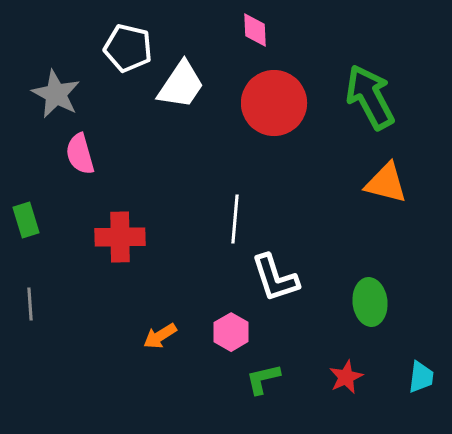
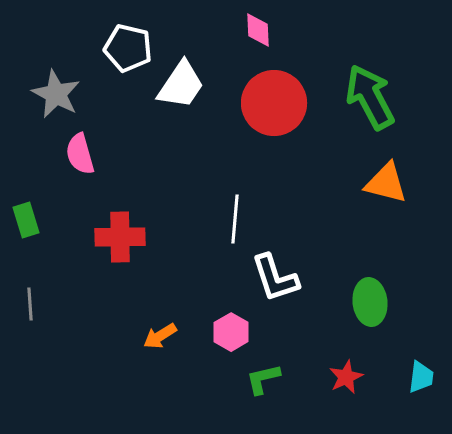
pink diamond: moved 3 px right
